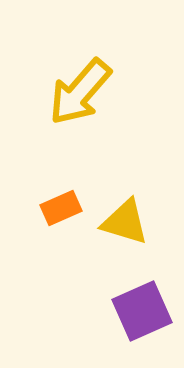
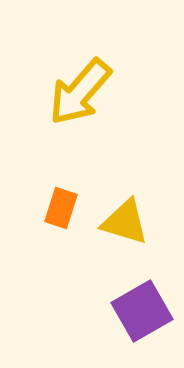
orange rectangle: rotated 48 degrees counterclockwise
purple square: rotated 6 degrees counterclockwise
